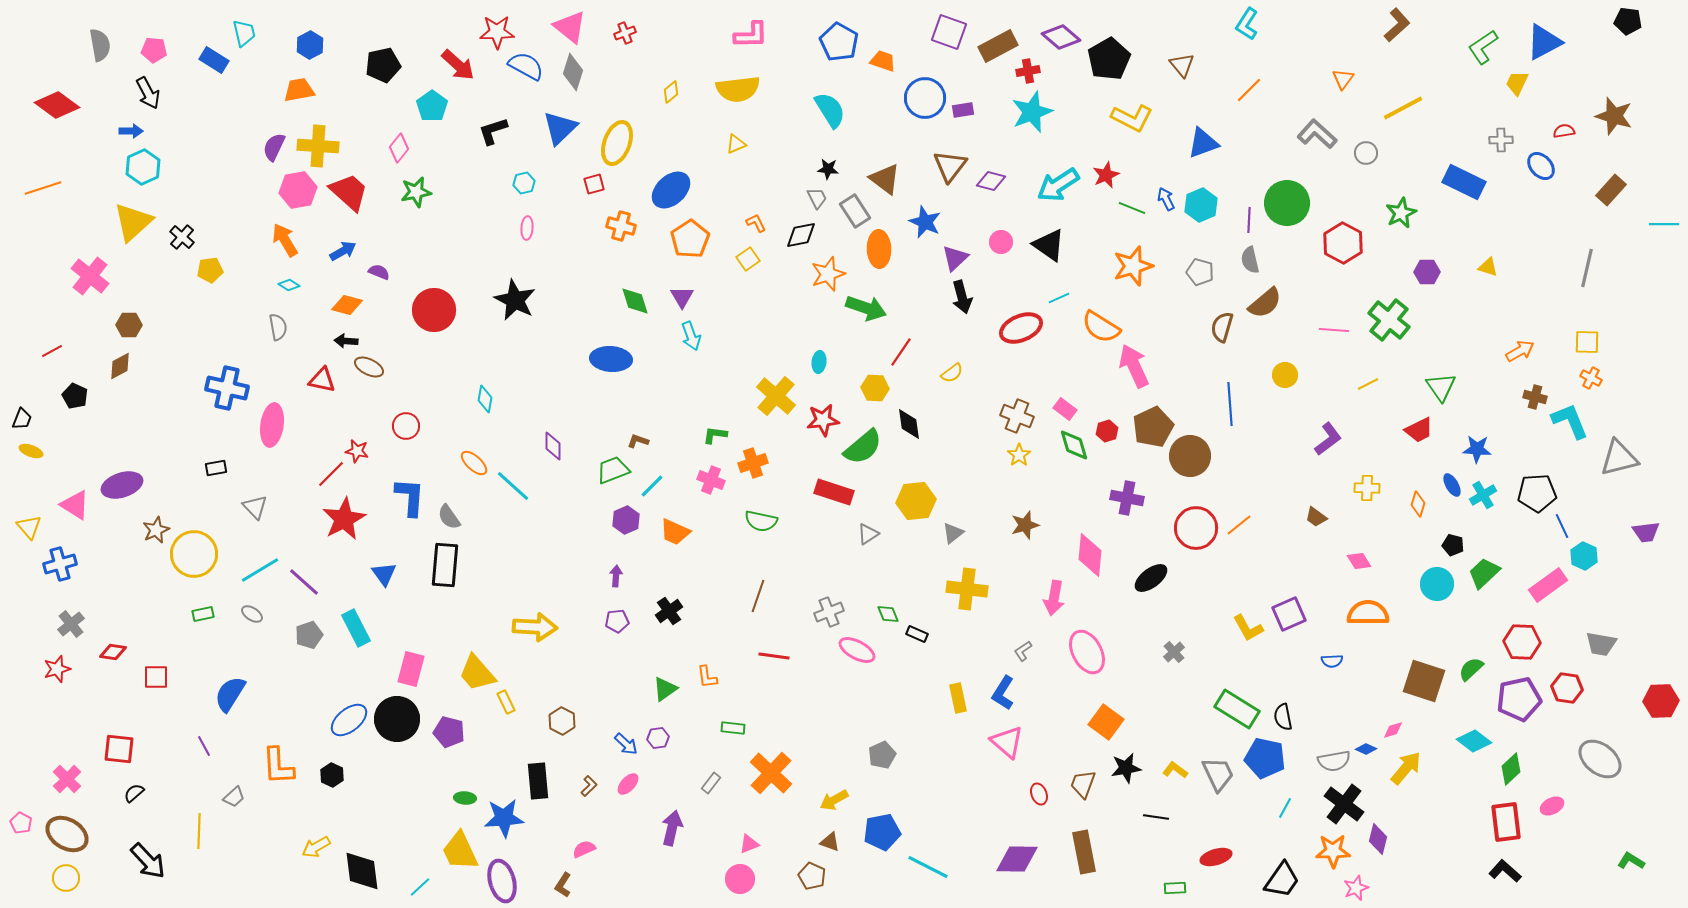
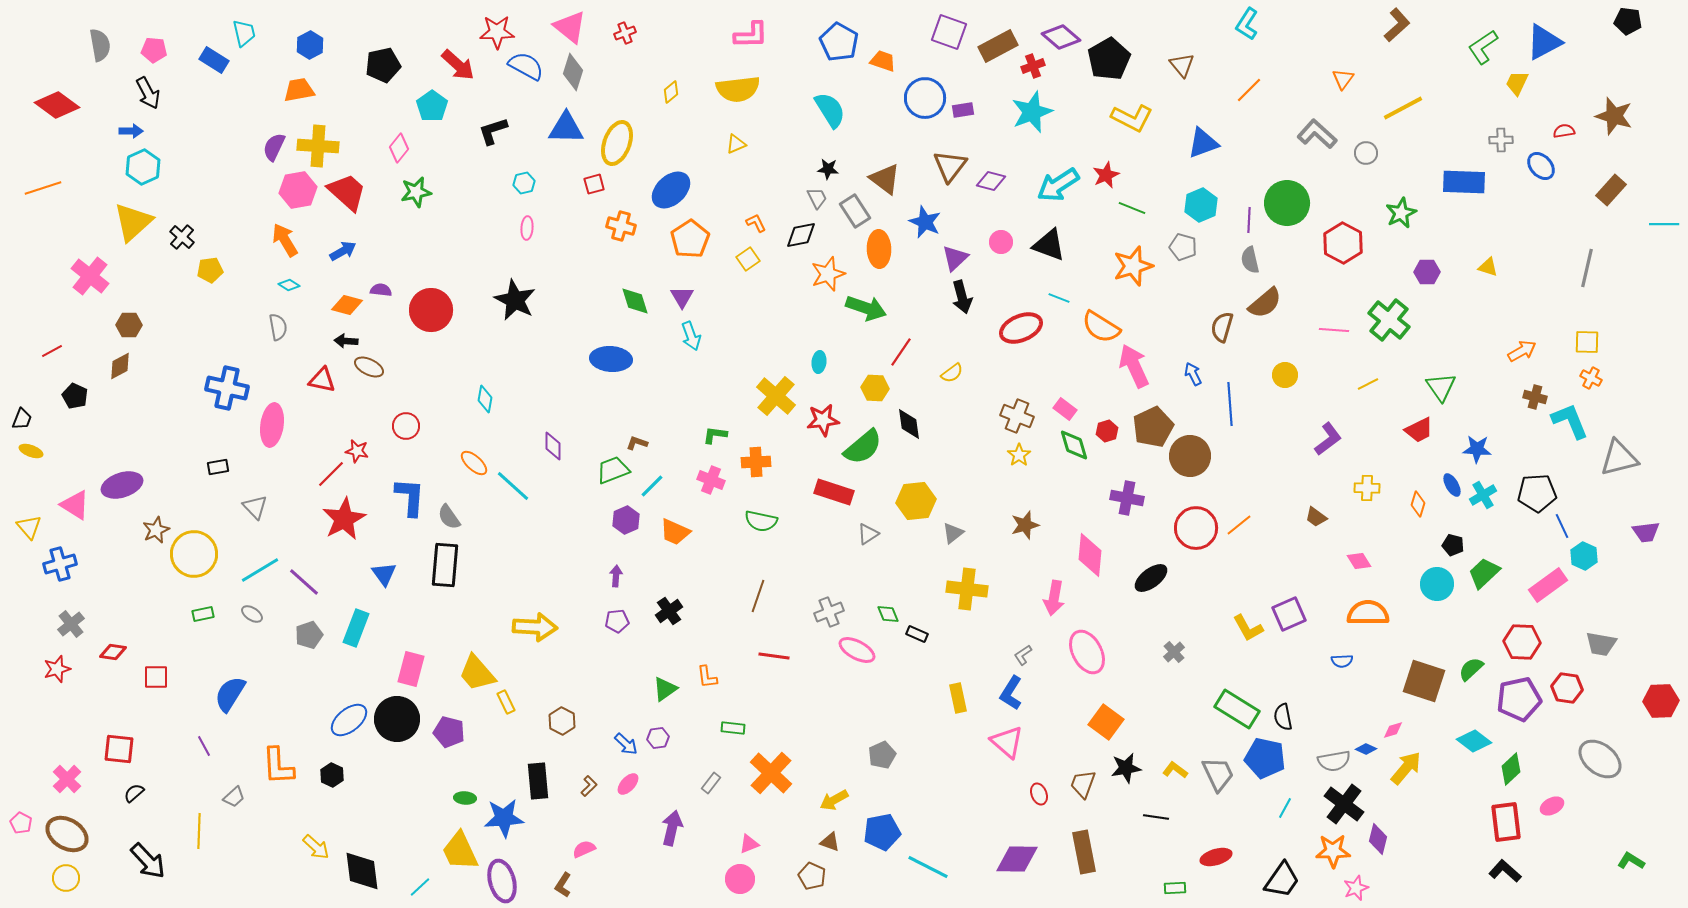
red cross at (1028, 71): moved 5 px right, 5 px up; rotated 10 degrees counterclockwise
blue triangle at (560, 128): moved 6 px right; rotated 45 degrees clockwise
blue rectangle at (1464, 182): rotated 24 degrees counterclockwise
red trapezoid at (349, 192): moved 2 px left
blue arrow at (1166, 199): moved 27 px right, 175 px down
black triangle at (1049, 245): rotated 15 degrees counterclockwise
purple semicircle at (379, 272): moved 2 px right, 18 px down; rotated 15 degrees counterclockwise
gray pentagon at (1200, 272): moved 17 px left, 25 px up
cyan line at (1059, 298): rotated 45 degrees clockwise
red circle at (434, 310): moved 3 px left
orange arrow at (1520, 351): moved 2 px right
brown L-shape at (638, 441): moved 1 px left, 2 px down
orange cross at (753, 463): moved 3 px right, 1 px up; rotated 16 degrees clockwise
black rectangle at (216, 468): moved 2 px right, 1 px up
cyan rectangle at (356, 628): rotated 48 degrees clockwise
gray L-shape at (1023, 651): moved 4 px down
blue semicircle at (1332, 661): moved 10 px right
blue L-shape at (1003, 693): moved 8 px right
yellow arrow at (316, 847): rotated 108 degrees counterclockwise
